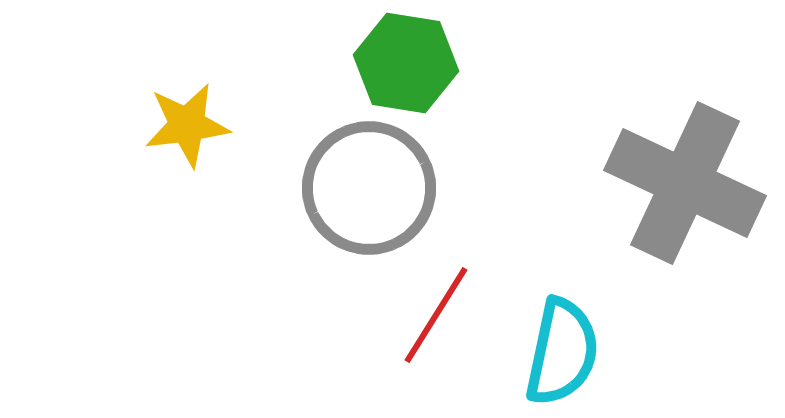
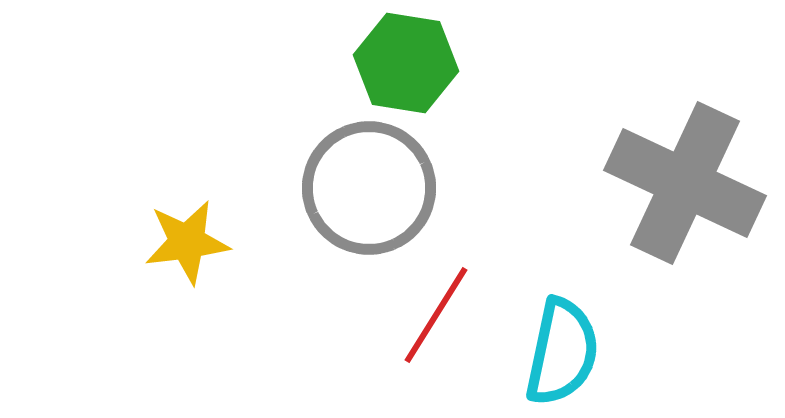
yellow star: moved 117 px down
